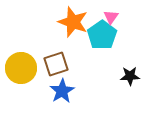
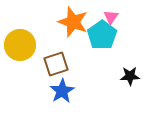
yellow circle: moved 1 px left, 23 px up
